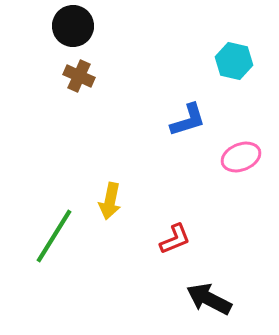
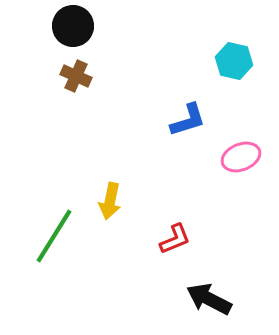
brown cross: moved 3 px left
